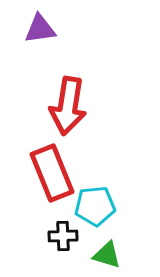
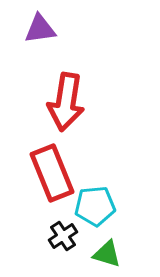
red arrow: moved 2 px left, 4 px up
black cross: rotated 32 degrees counterclockwise
green triangle: moved 1 px up
